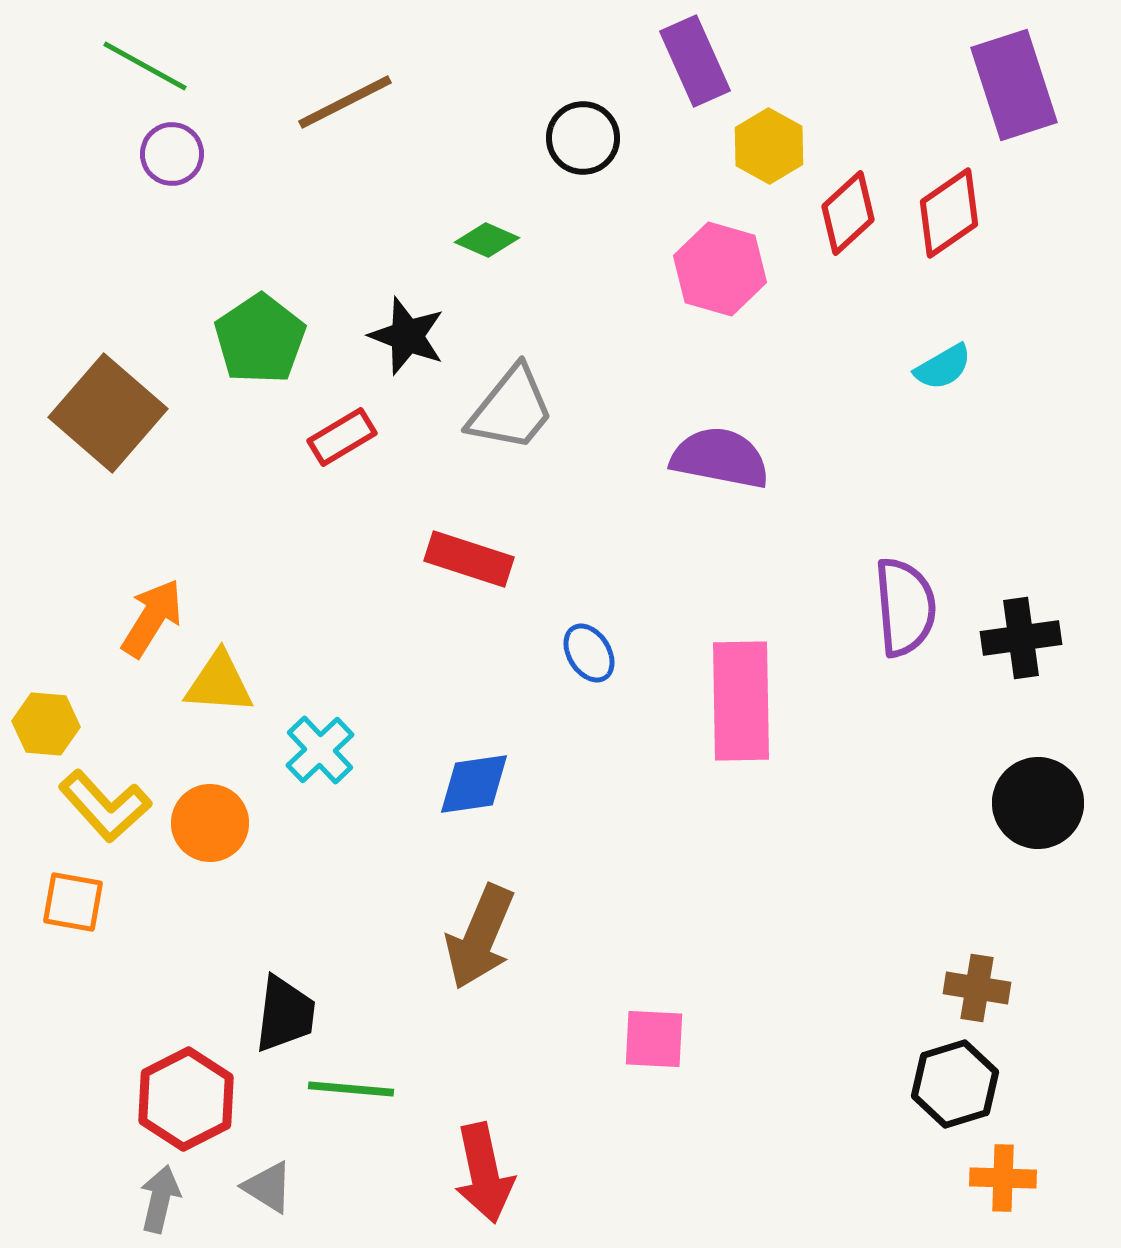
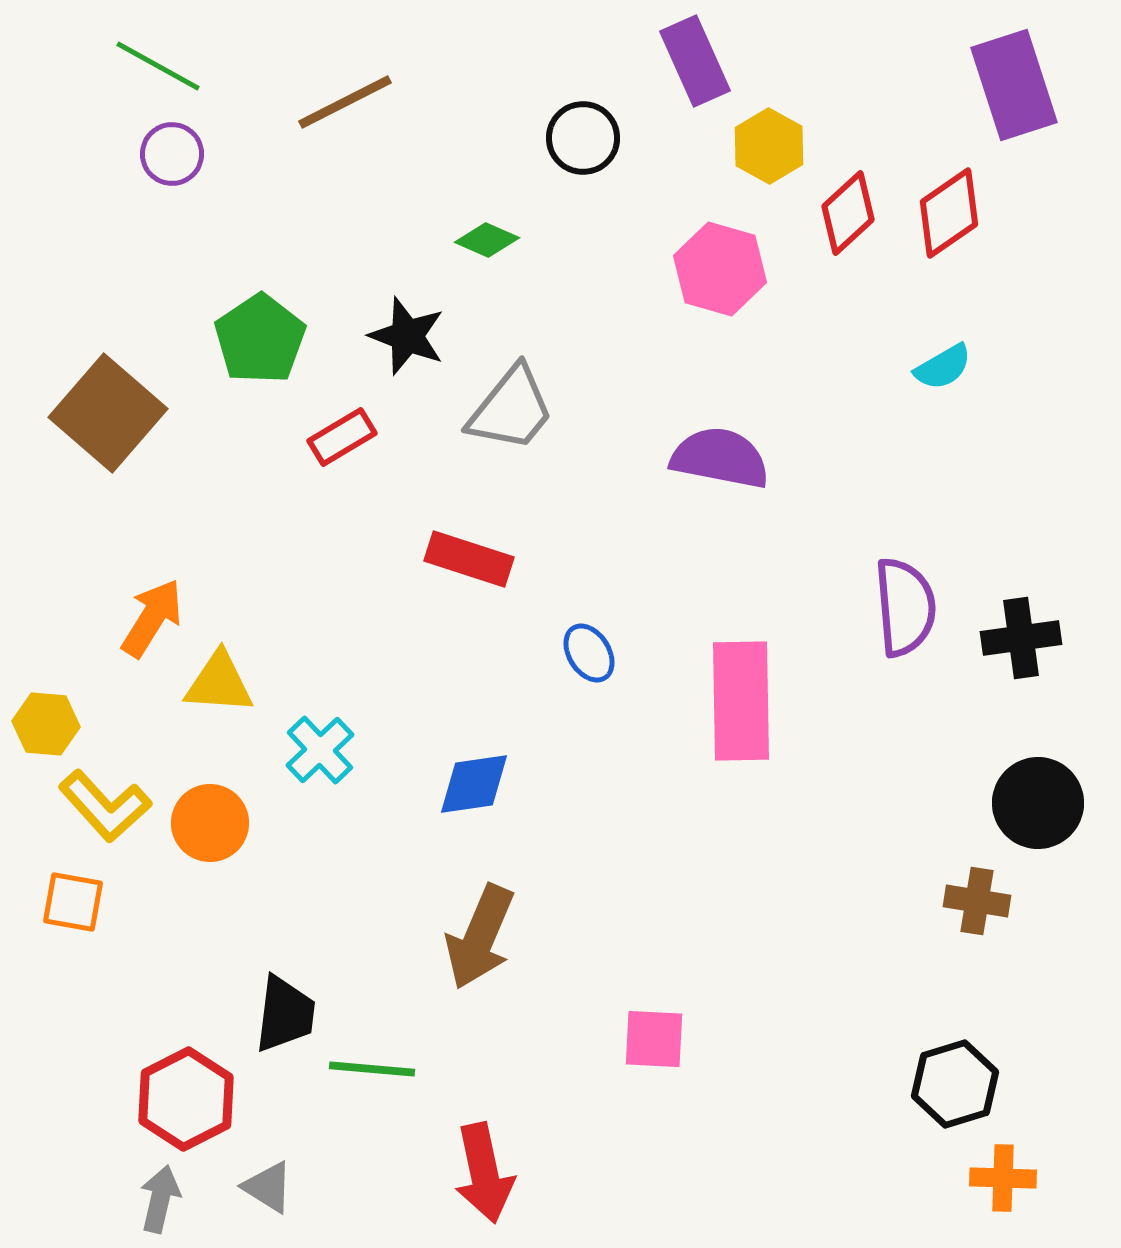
green line at (145, 66): moved 13 px right
brown cross at (977, 988): moved 87 px up
green line at (351, 1089): moved 21 px right, 20 px up
